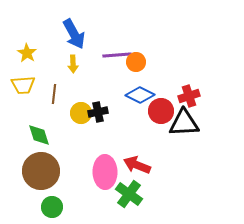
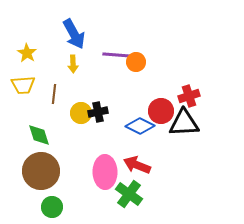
purple line: rotated 8 degrees clockwise
blue diamond: moved 31 px down
